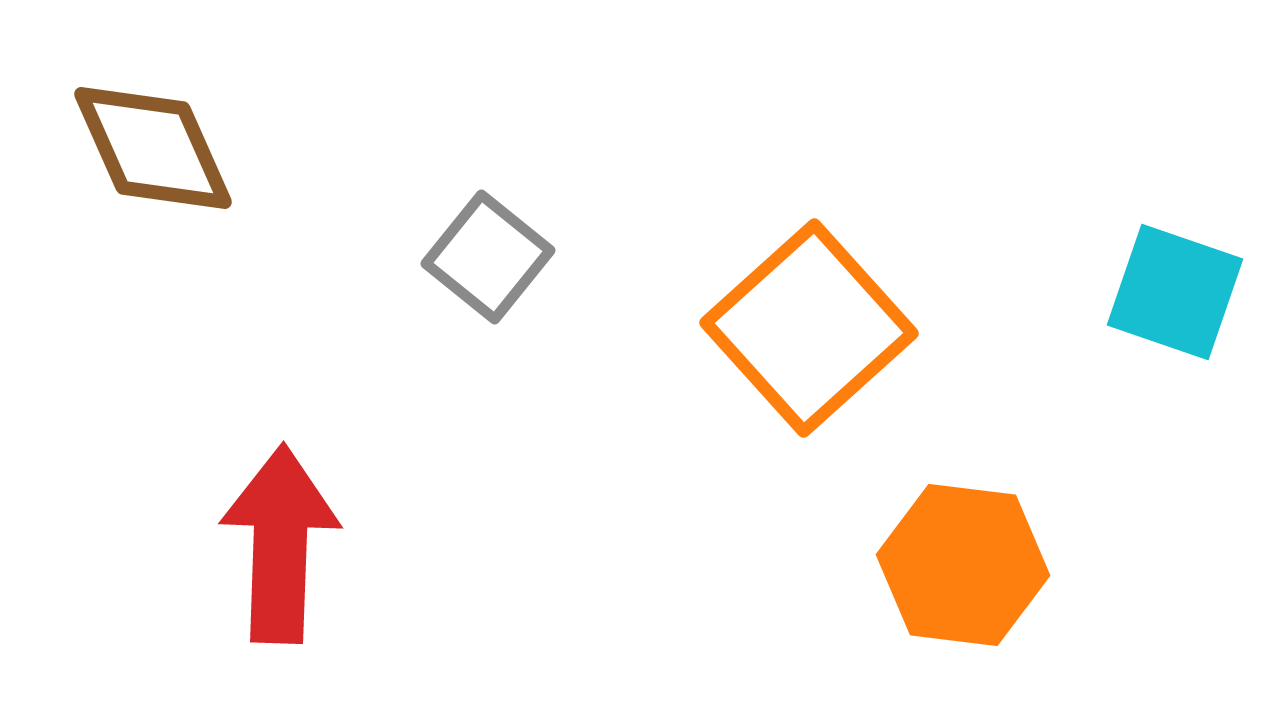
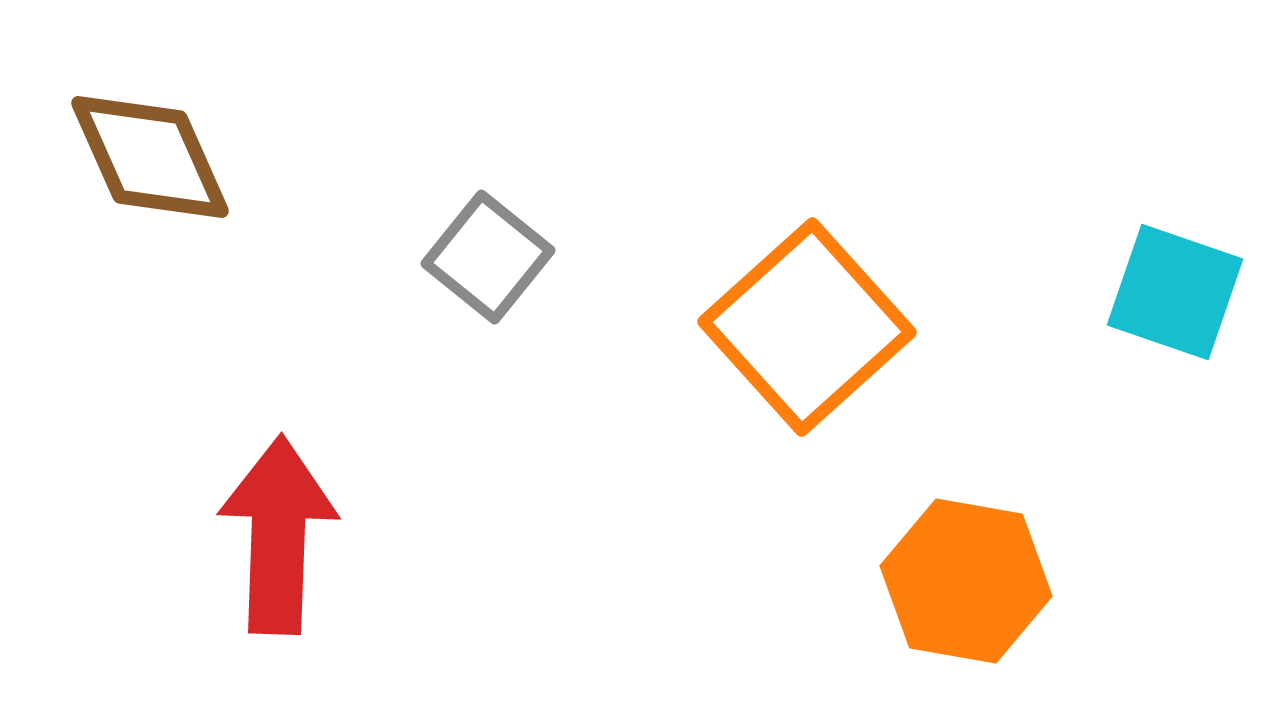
brown diamond: moved 3 px left, 9 px down
orange square: moved 2 px left, 1 px up
red arrow: moved 2 px left, 9 px up
orange hexagon: moved 3 px right, 16 px down; rotated 3 degrees clockwise
